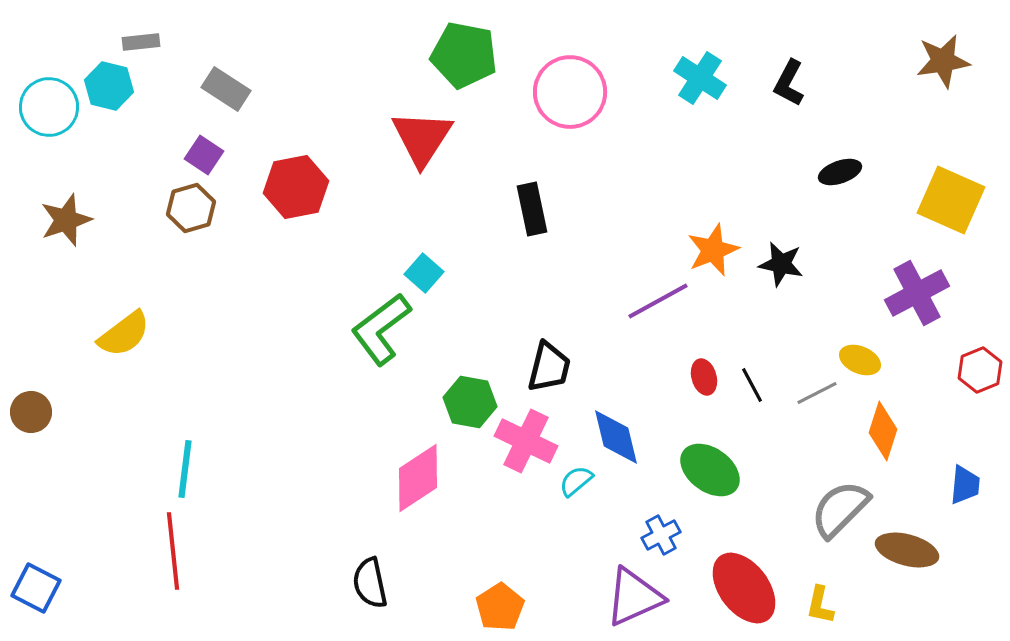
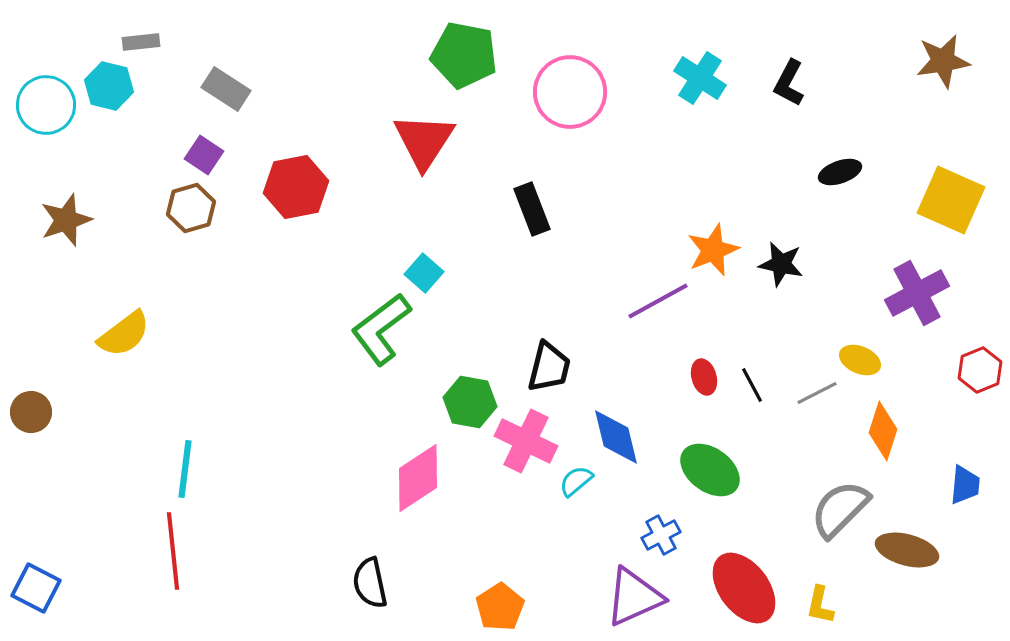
cyan circle at (49, 107): moved 3 px left, 2 px up
red triangle at (422, 138): moved 2 px right, 3 px down
black rectangle at (532, 209): rotated 9 degrees counterclockwise
